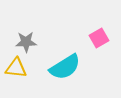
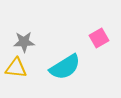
gray star: moved 2 px left
